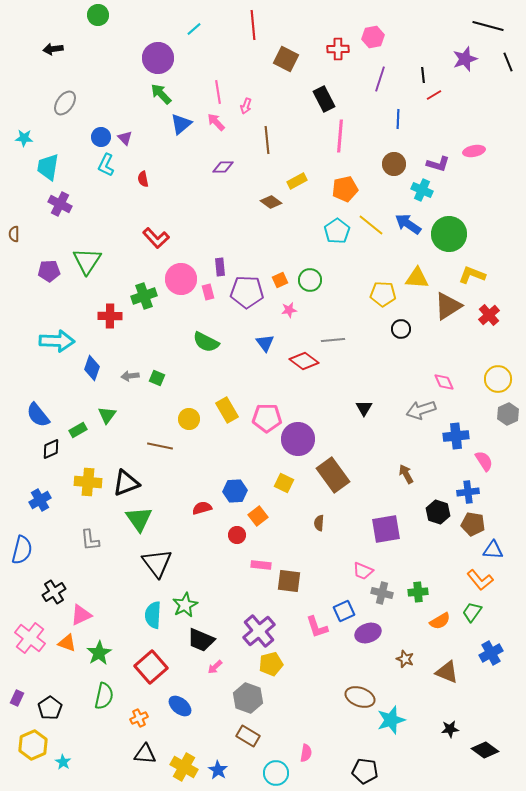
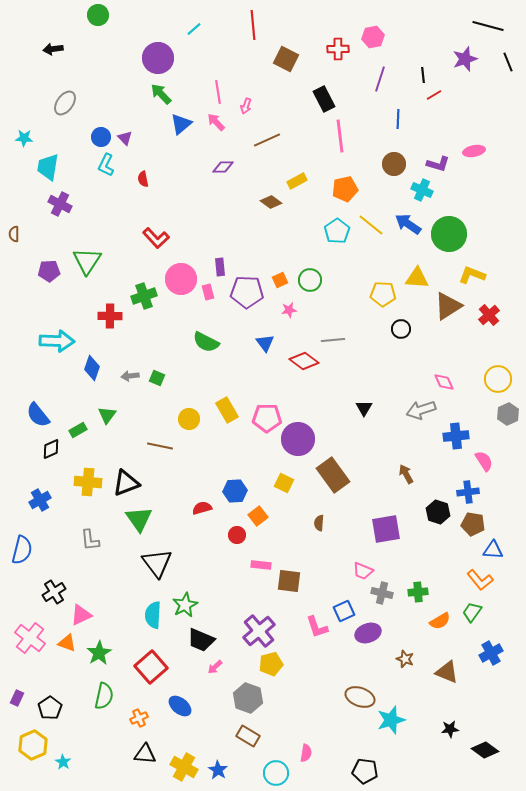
pink line at (340, 136): rotated 12 degrees counterclockwise
brown line at (267, 140): rotated 72 degrees clockwise
